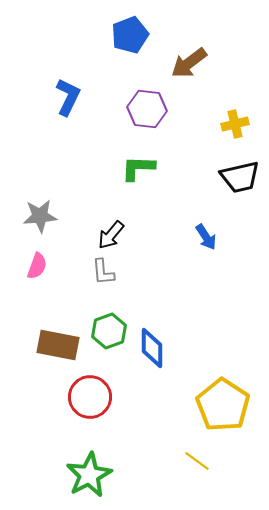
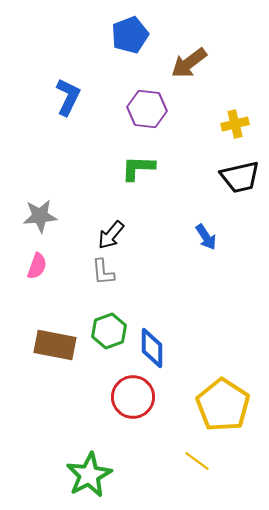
brown rectangle: moved 3 px left
red circle: moved 43 px right
